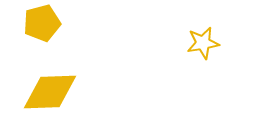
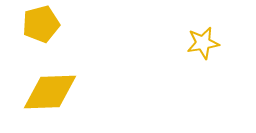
yellow pentagon: moved 1 px left, 1 px down
